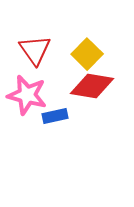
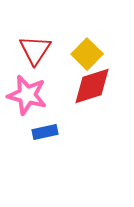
red triangle: rotated 8 degrees clockwise
red diamond: rotated 27 degrees counterclockwise
blue rectangle: moved 10 px left, 16 px down
